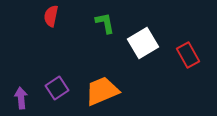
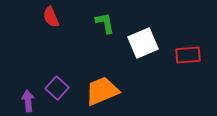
red semicircle: moved 1 px down; rotated 35 degrees counterclockwise
white square: rotated 8 degrees clockwise
red rectangle: rotated 65 degrees counterclockwise
purple square: rotated 15 degrees counterclockwise
purple arrow: moved 7 px right, 3 px down
